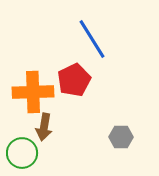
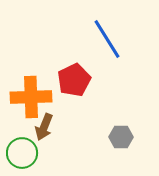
blue line: moved 15 px right
orange cross: moved 2 px left, 5 px down
brown arrow: rotated 12 degrees clockwise
